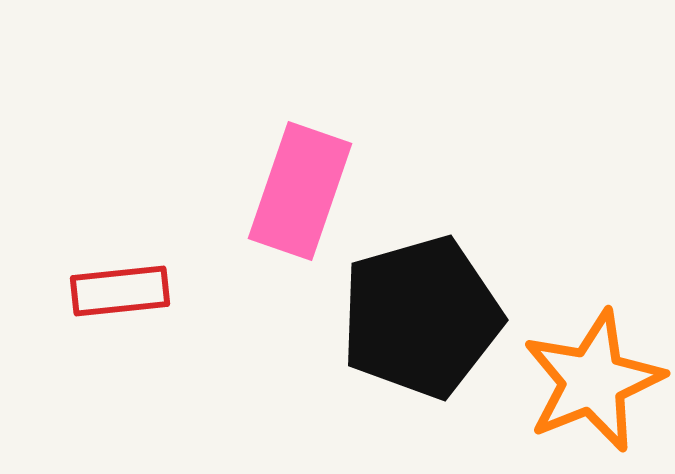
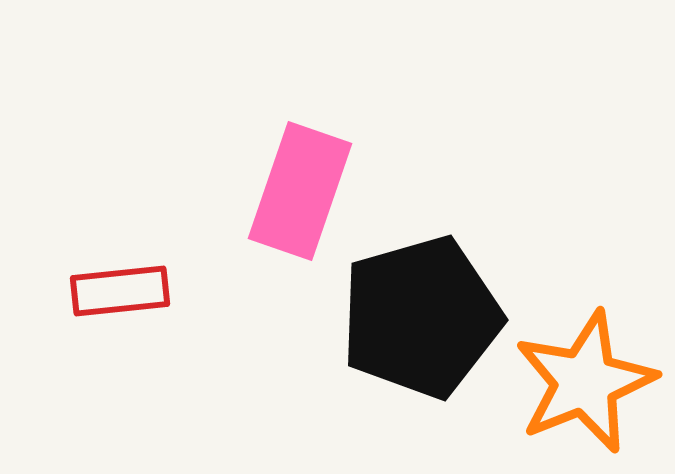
orange star: moved 8 px left, 1 px down
